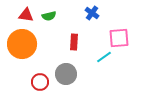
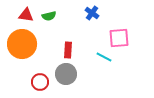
red rectangle: moved 6 px left, 8 px down
cyan line: rotated 63 degrees clockwise
